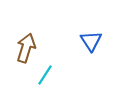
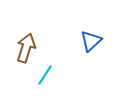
blue triangle: rotated 20 degrees clockwise
